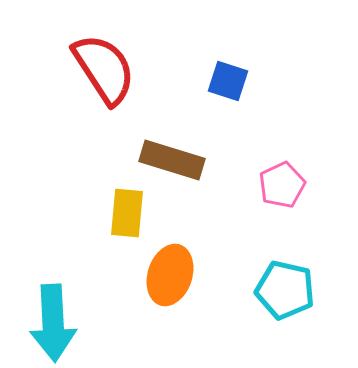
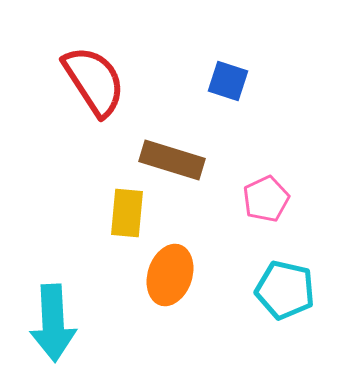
red semicircle: moved 10 px left, 12 px down
pink pentagon: moved 16 px left, 14 px down
